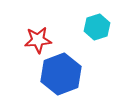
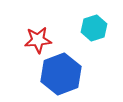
cyan hexagon: moved 3 px left, 1 px down
